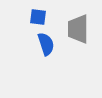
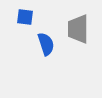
blue square: moved 13 px left
